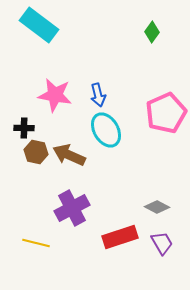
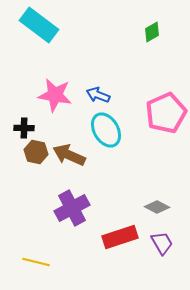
green diamond: rotated 25 degrees clockwise
blue arrow: rotated 125 degrees clockwise
yellow line: moved 19 px down
